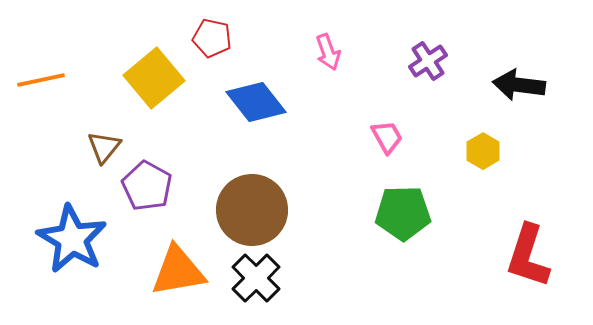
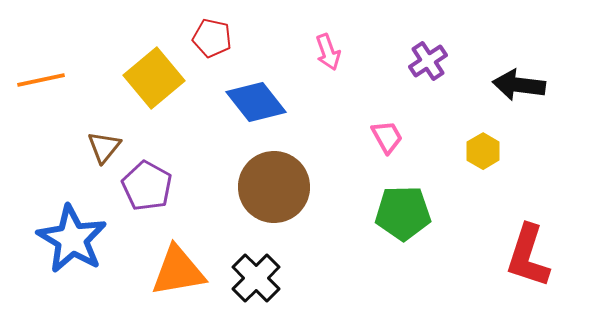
brown circle: moved 22 px right, 23 px up
